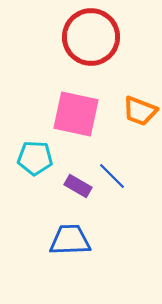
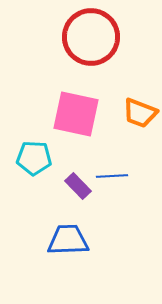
orange trapezoid: moved 2 px down
cyan pentagon: moved 1 px left
blue line: rotated 48 degrees counterclockwise
purple rectangle: rotated 16 degrees clockwise
blue trapezoid: moved 2 px left
